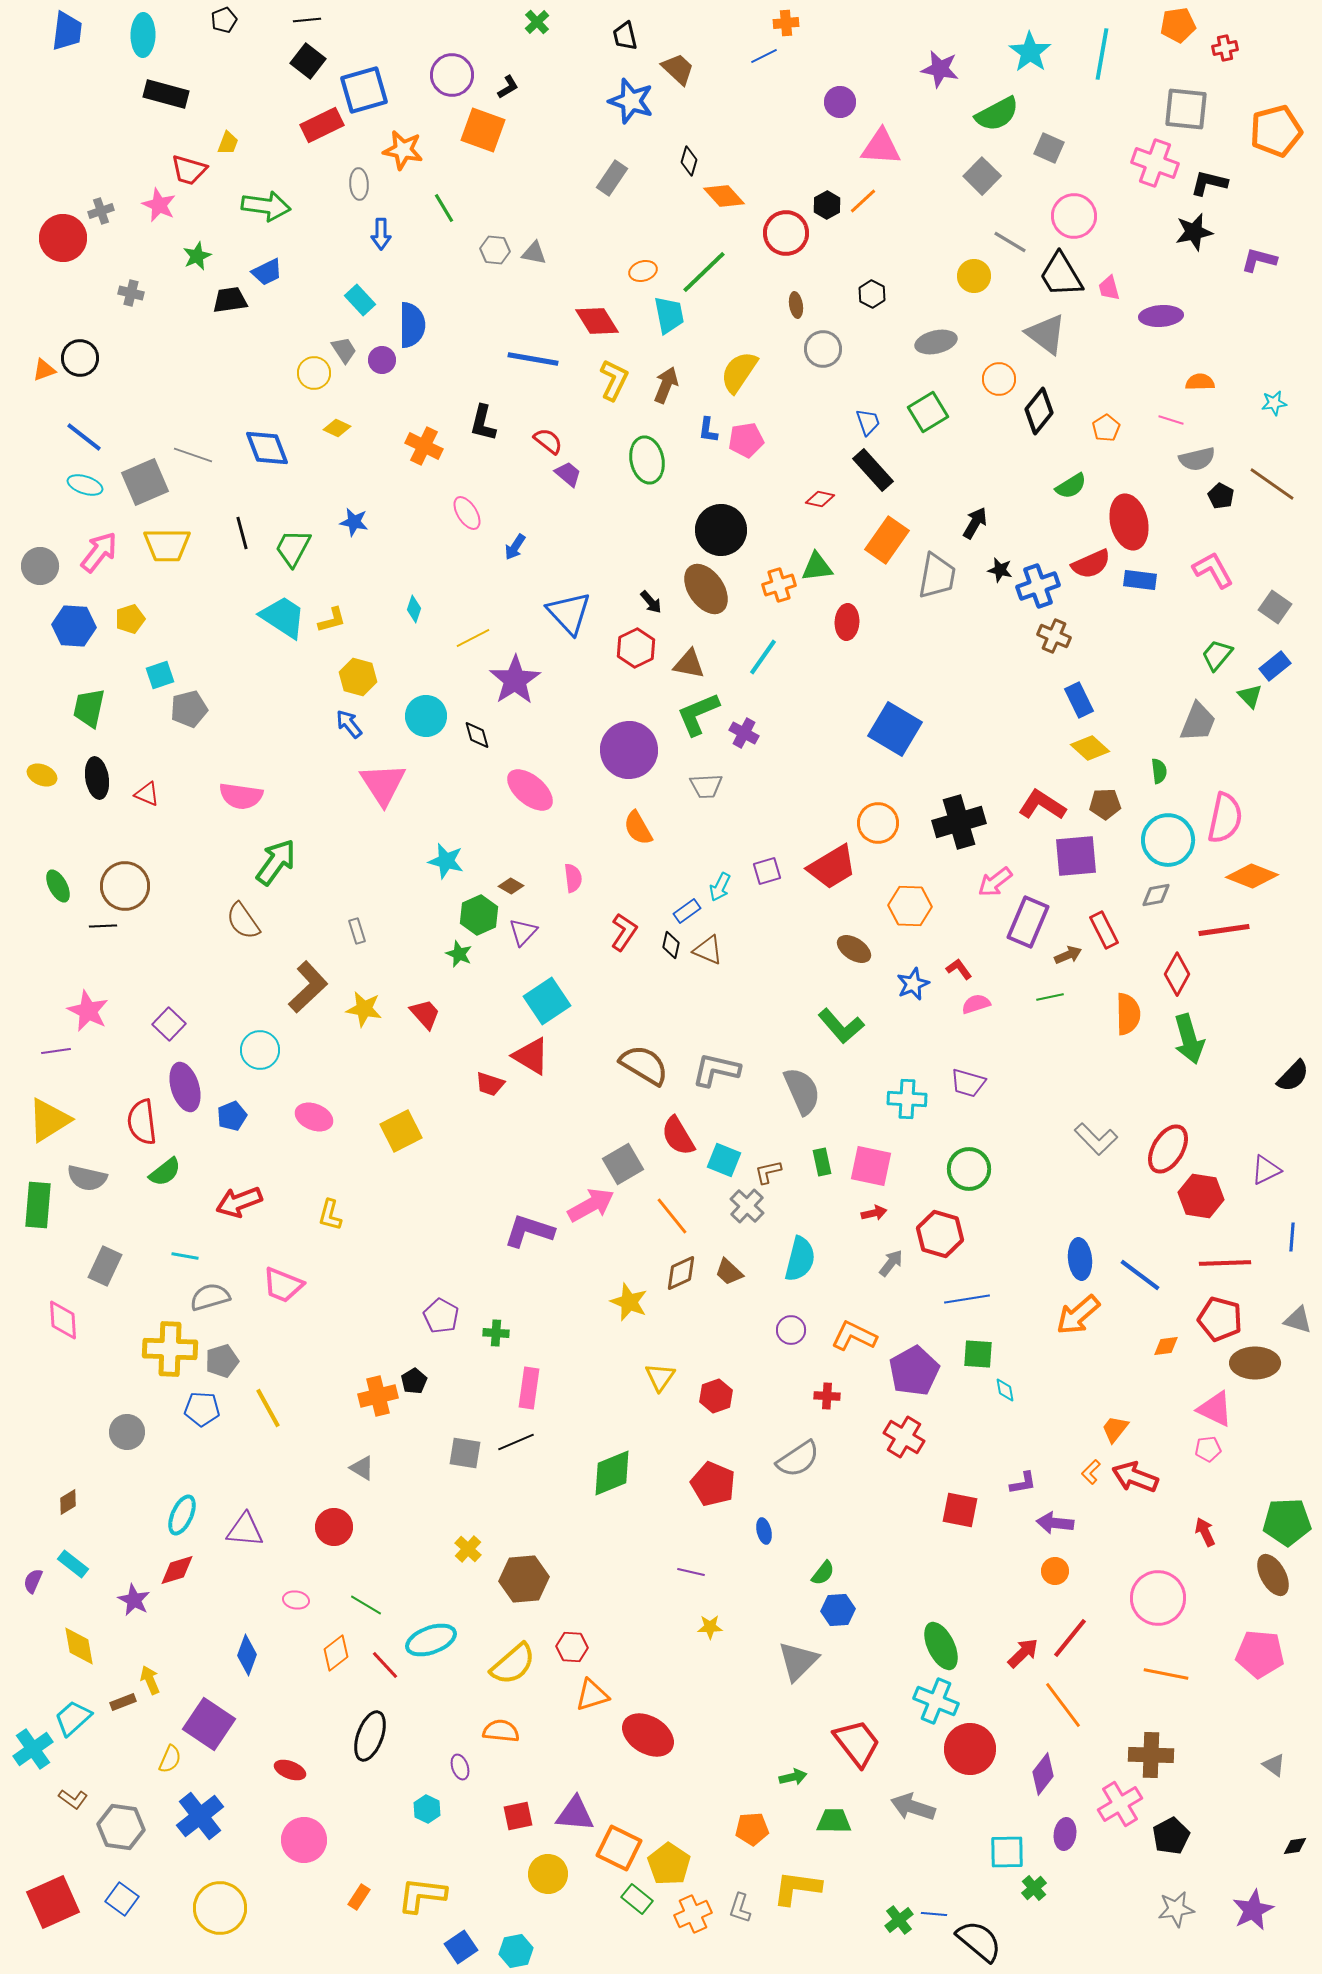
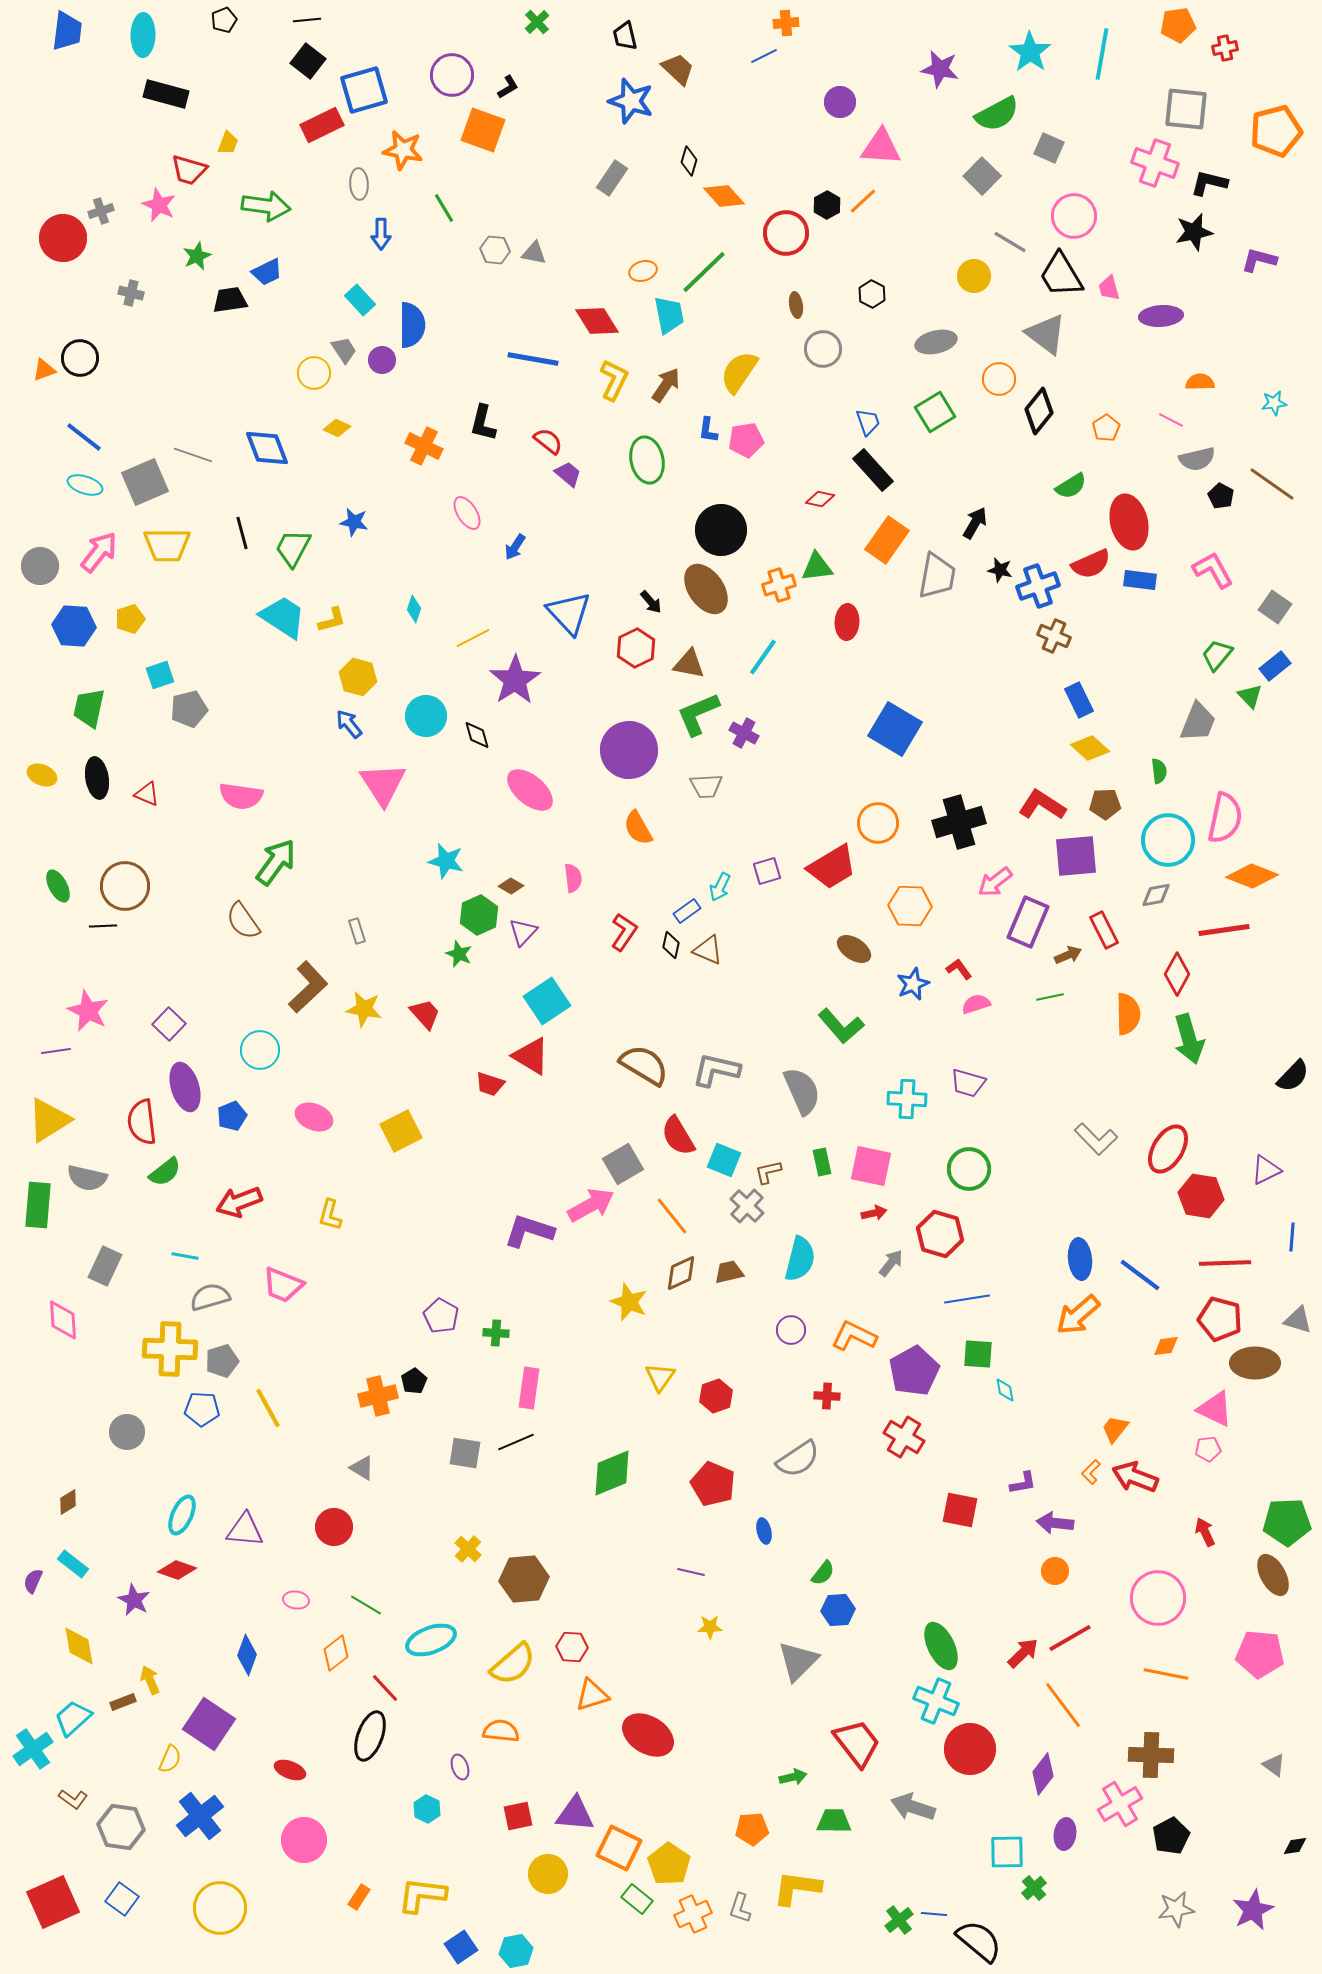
brown arrow at (666, 385): rotated 12 degrees clockwise
green square at (928, 412): moved 7 px right
pink line at (1171, 420): rotated 10 degrees clockwise
brown trapezoid at (729, 1272): rotated 124 degrees clockwise
red diamond at (177, 1570): rotated 36 degrees clockwise
red line at (1070, 1638): rotated 21 degrees clockwise
red line at (385, 1665): moved 23 px down
